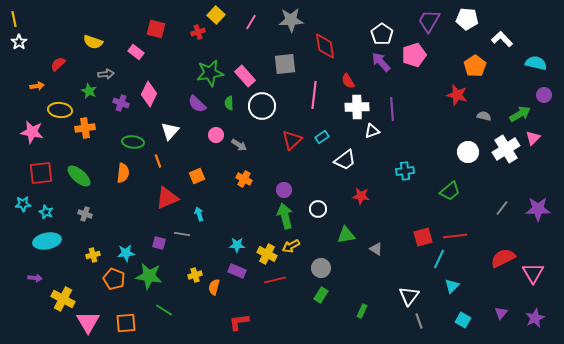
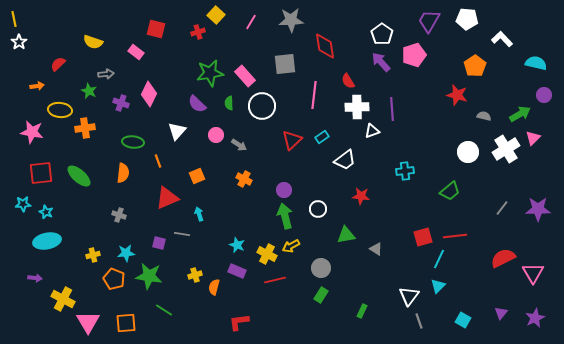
white triangle at (170, 131): moved 7 px right
gray cross at (85, 214): moved 34 px right, 1 px down
cyan star at (237, 245): rotated 21 degrees clockwise
cyan triangle at (452, 286): moved 14 px left
